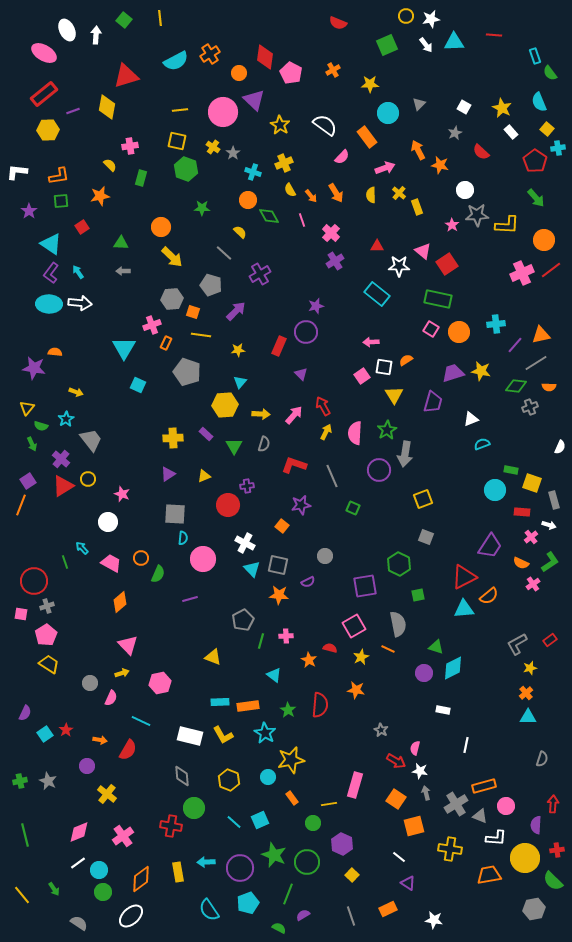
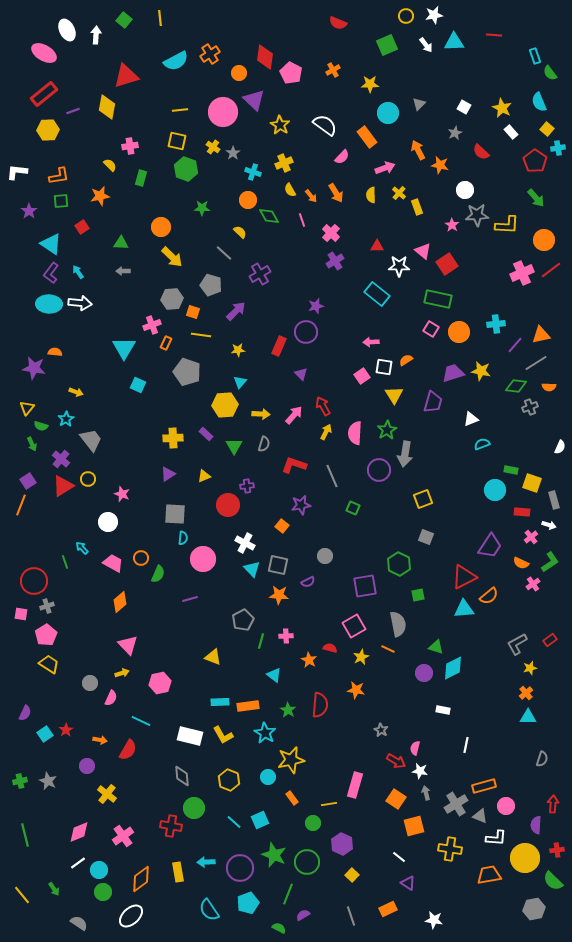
white star at (431, 19): moved 3 px right, 4 px up
pink trapezoid at (111, 563): moved 2 px right
